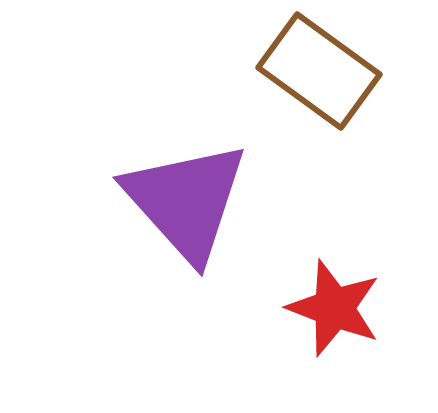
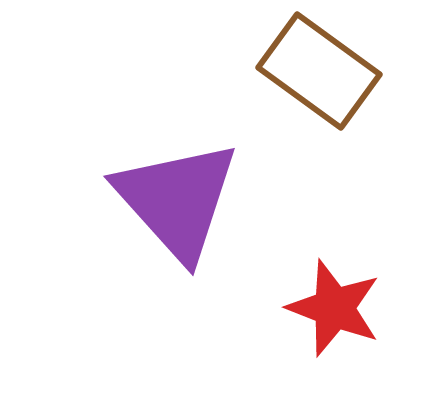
purple triangle: moved 9 px left, 1 px up
